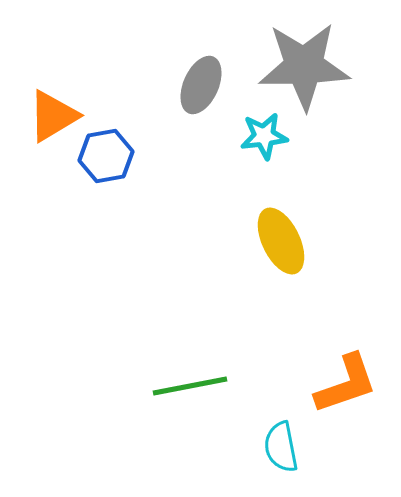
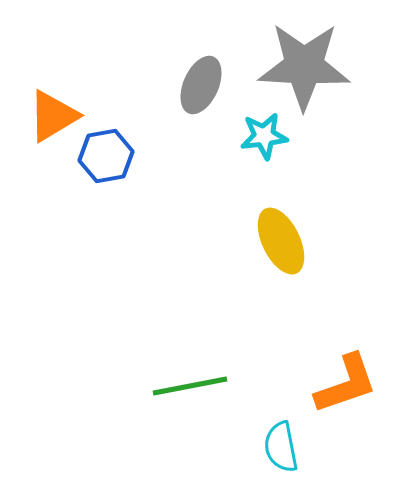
gray star: rotated 4 degrees clockwise
